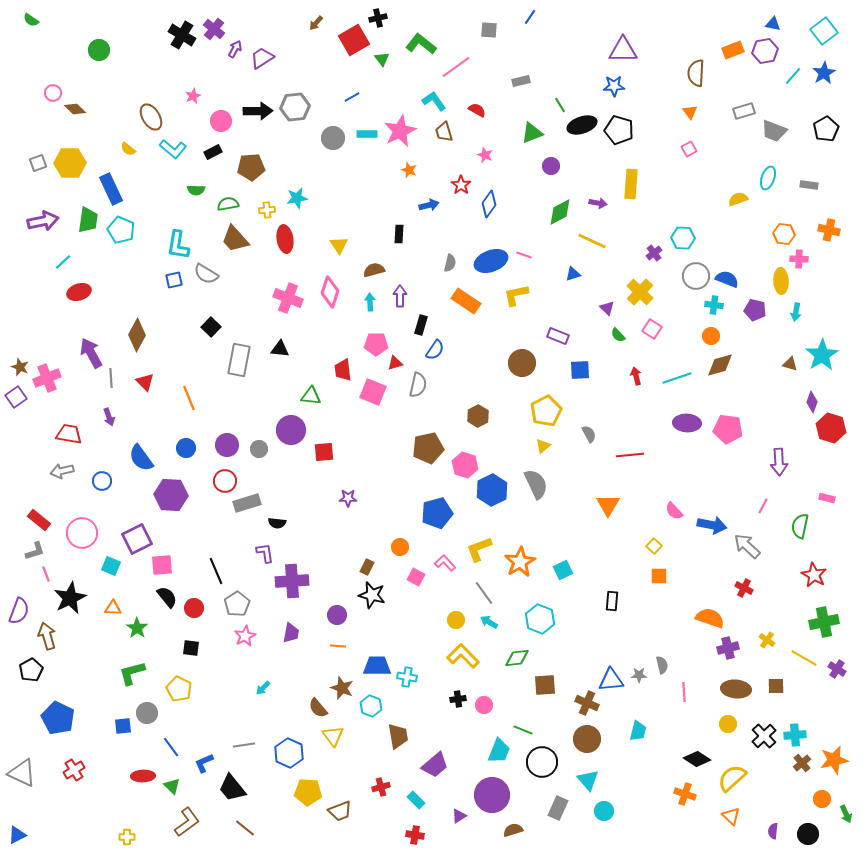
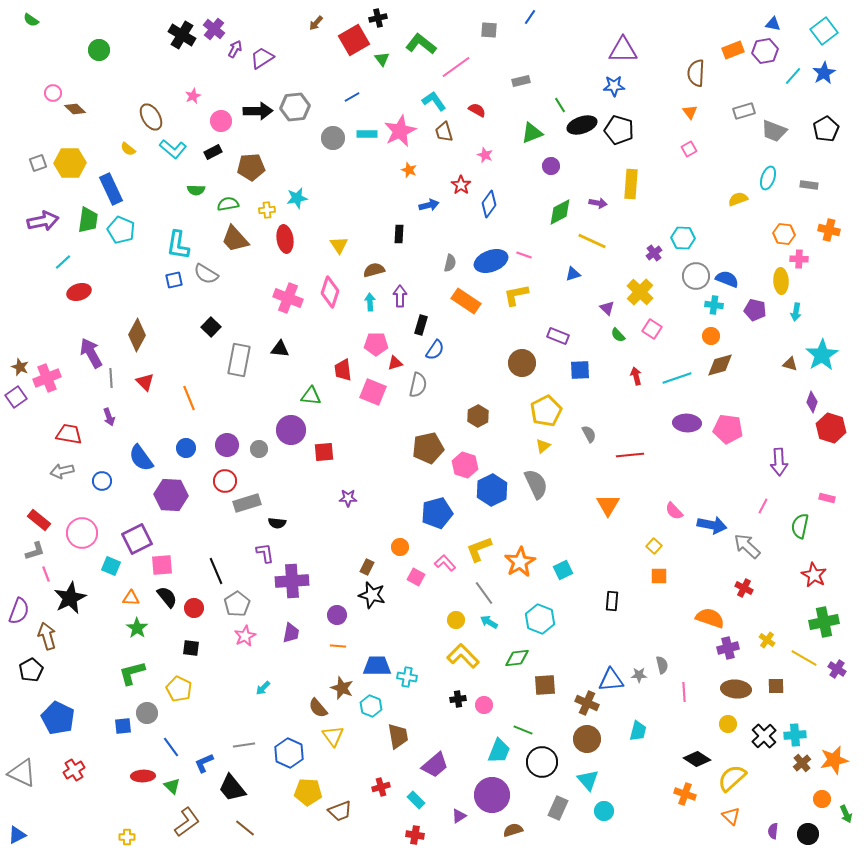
orange triangle at (113, 608): moved 18 px right, 10 px up
